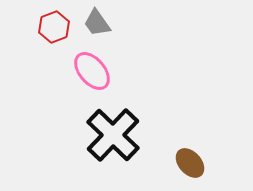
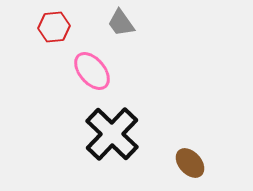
gray trapezoid: moved 24 px right
red hexagon: rotated 16 degrees clockwise
black cross: moved 1 px left, 1 px up
